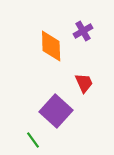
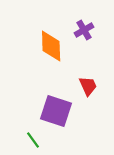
purple cross: moved 1 px right, 1 px up
red trapezoid: moved 4 px right, 3 px down
purple square: rotated 24 degrees counterclockwise
